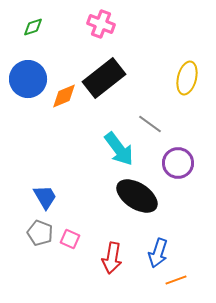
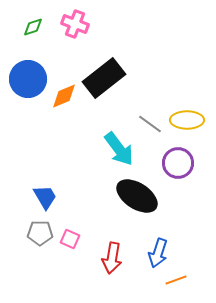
pink cross: moved 26 px left
yellow ellipse: moved 42 px down; rotated 76 degrees clockwise
gray pentagon: rotated 20 degrees counterclockwise
